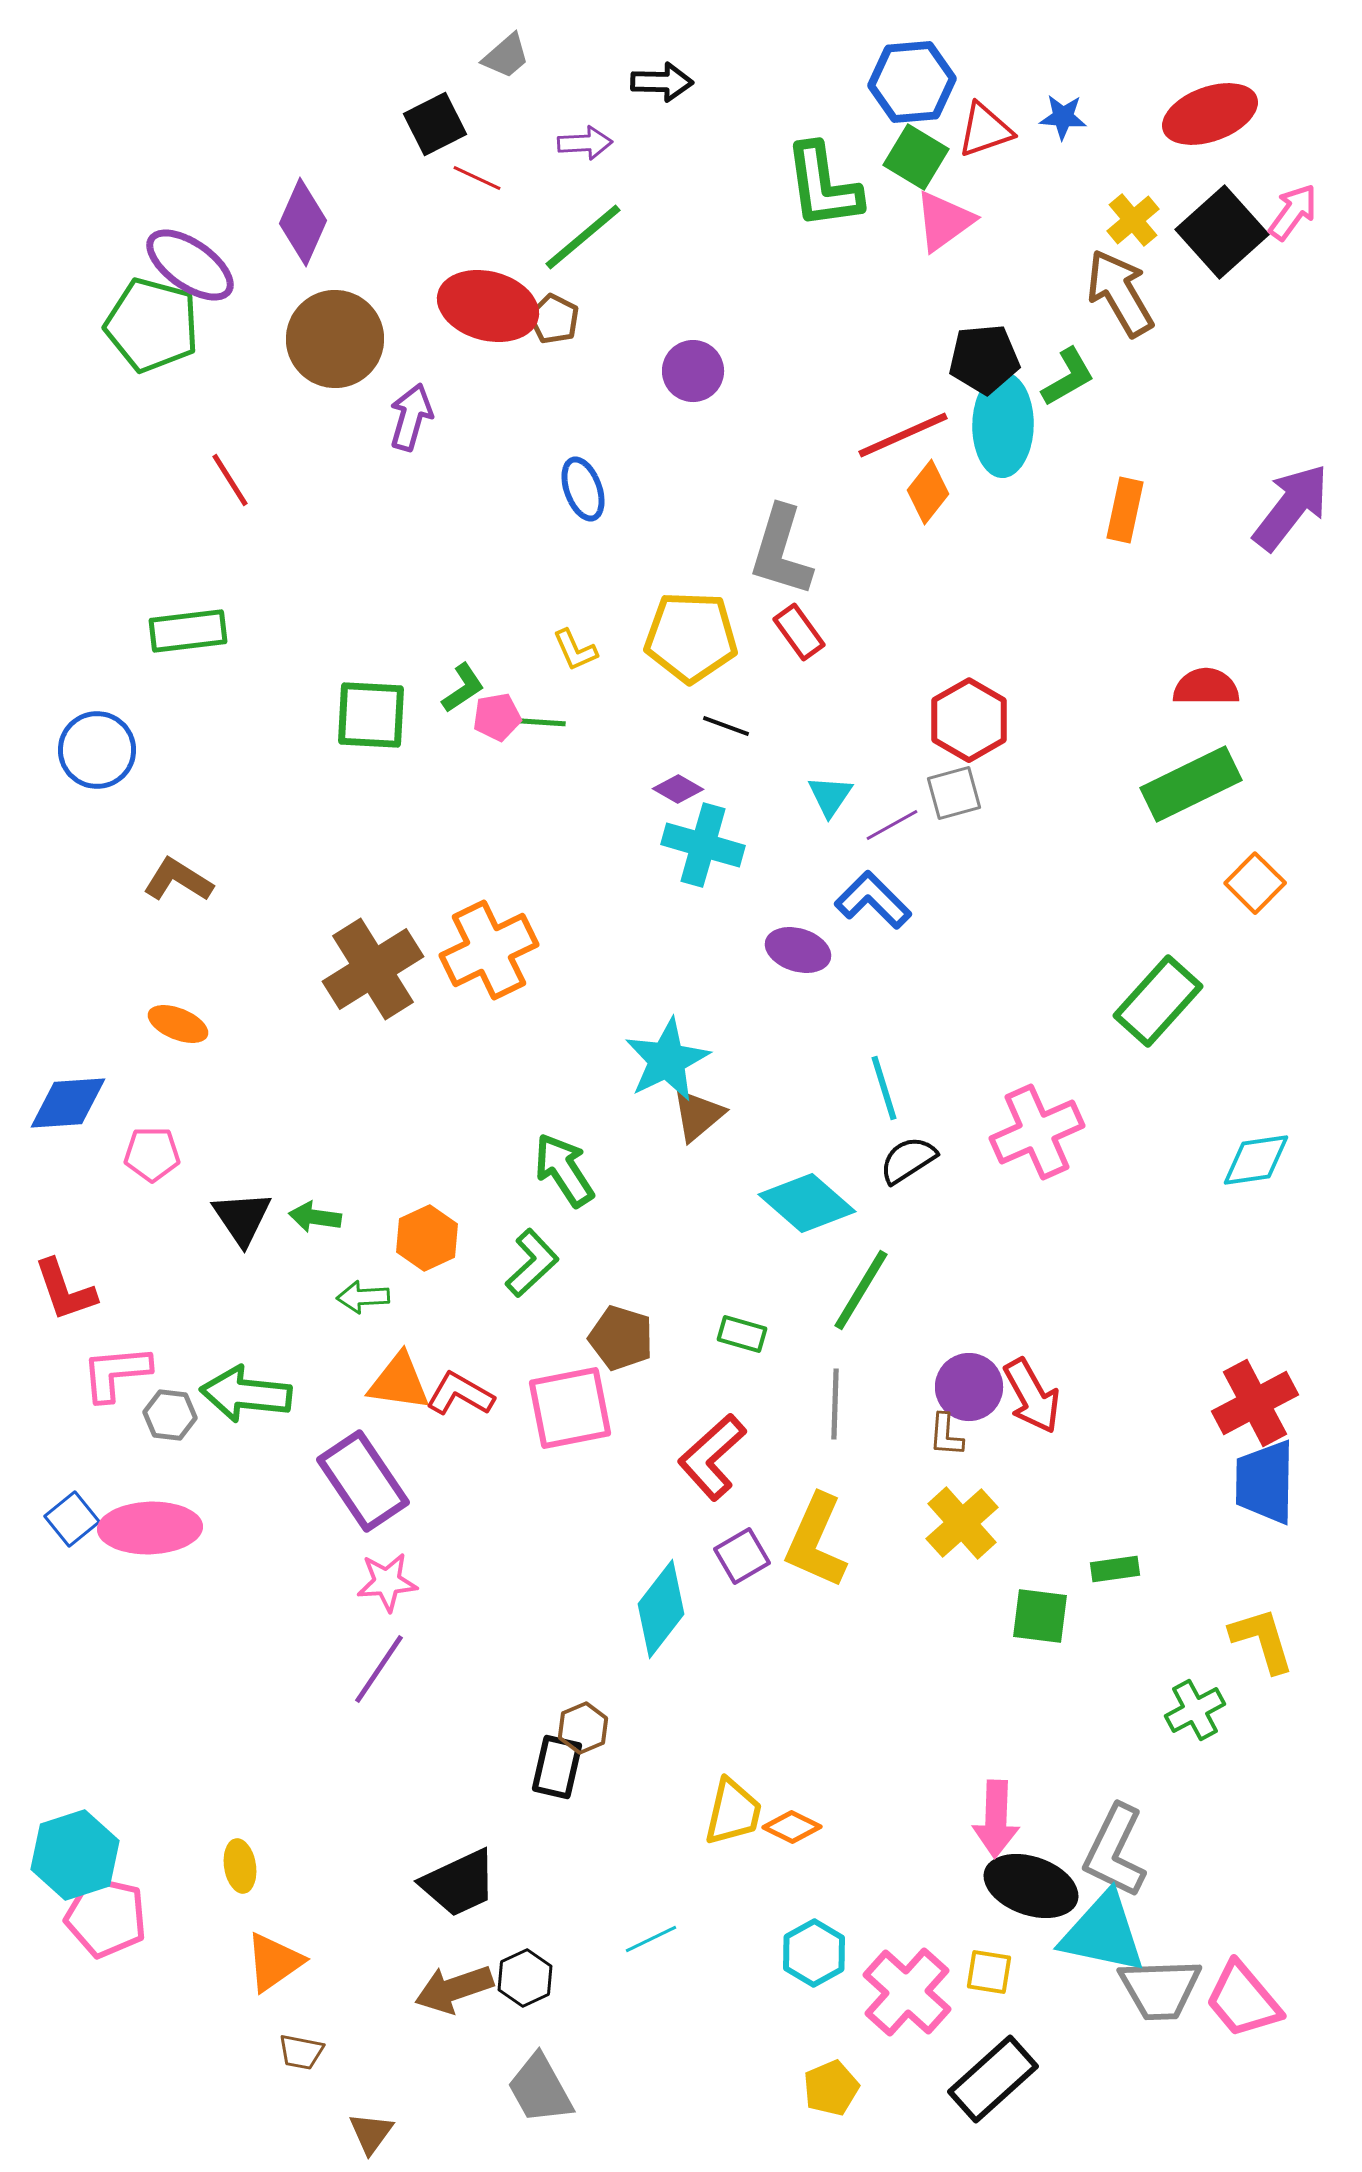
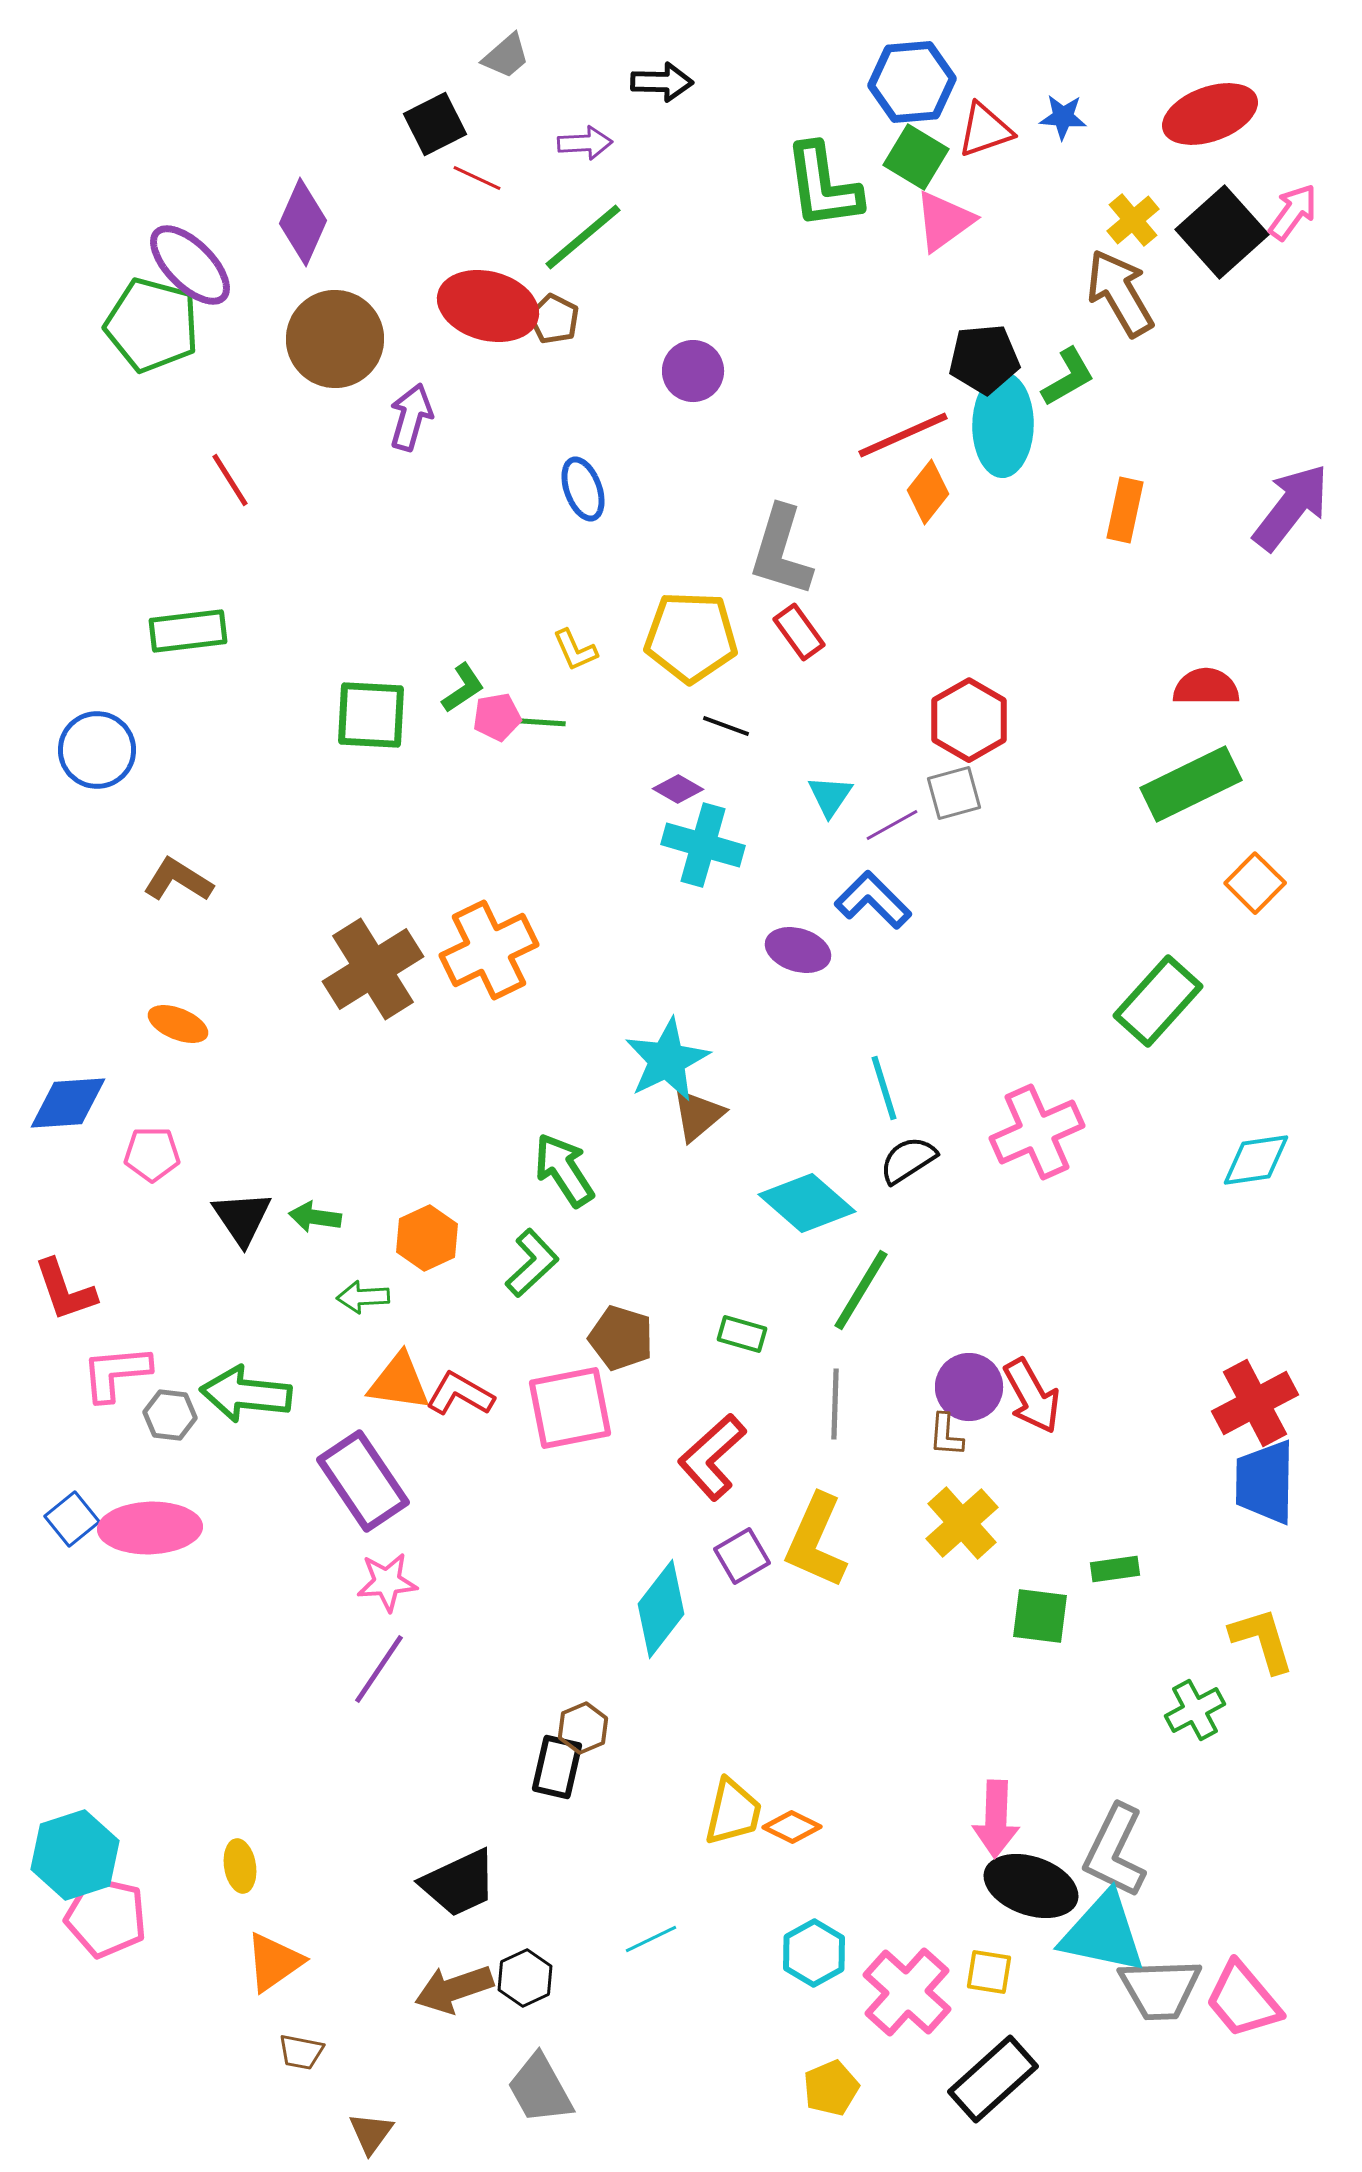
purple ellipse at (190, 265): rotated 10 degrees clockwise
